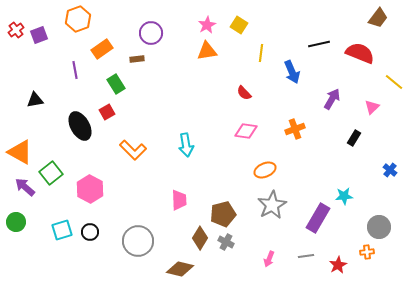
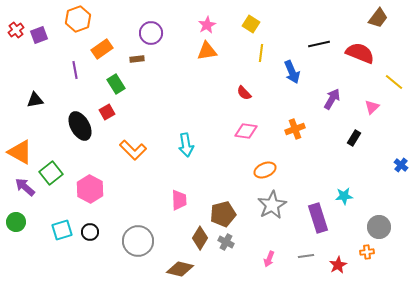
yellow square at (239, 25): moved 12 px right, 1 px up
blue cross at (390, 170): moved 11 px right, 5 px up
purple rectangle at (318, 218): rotated 48 degrees counterclockwise
